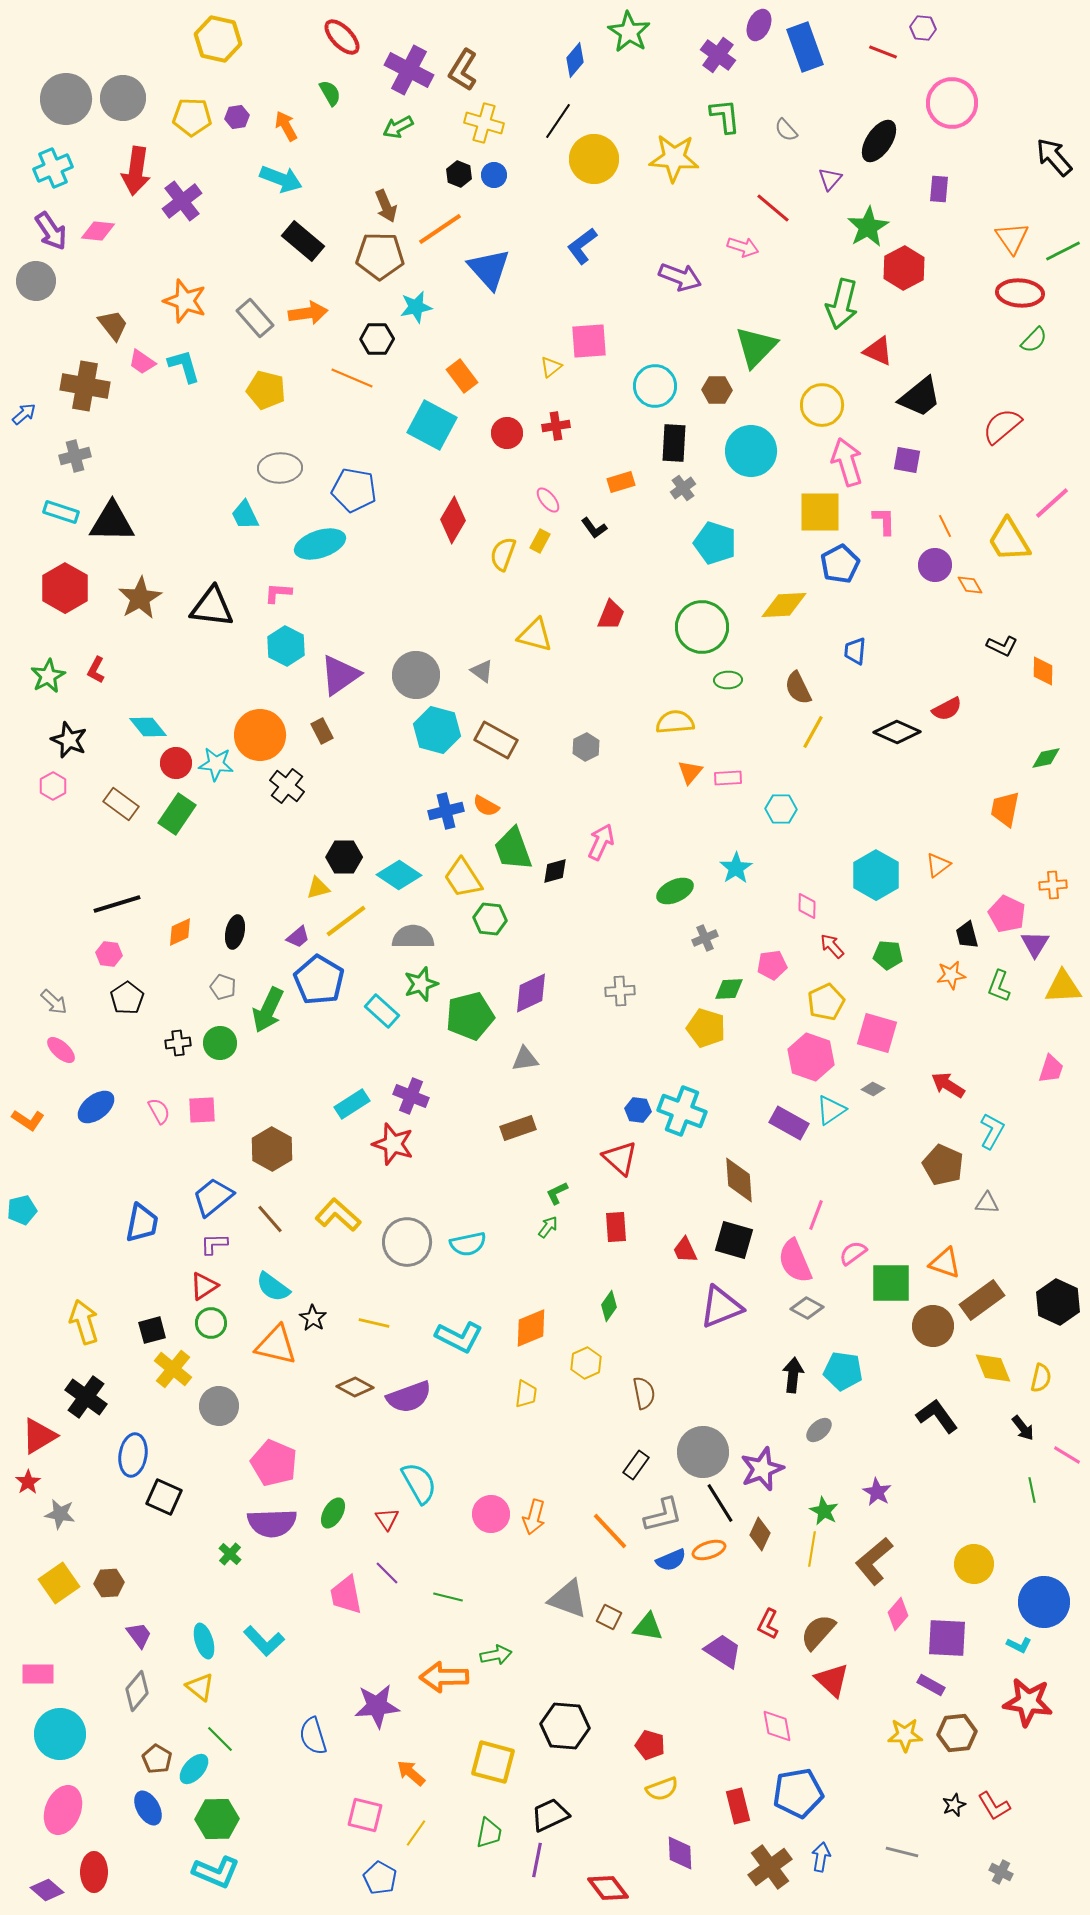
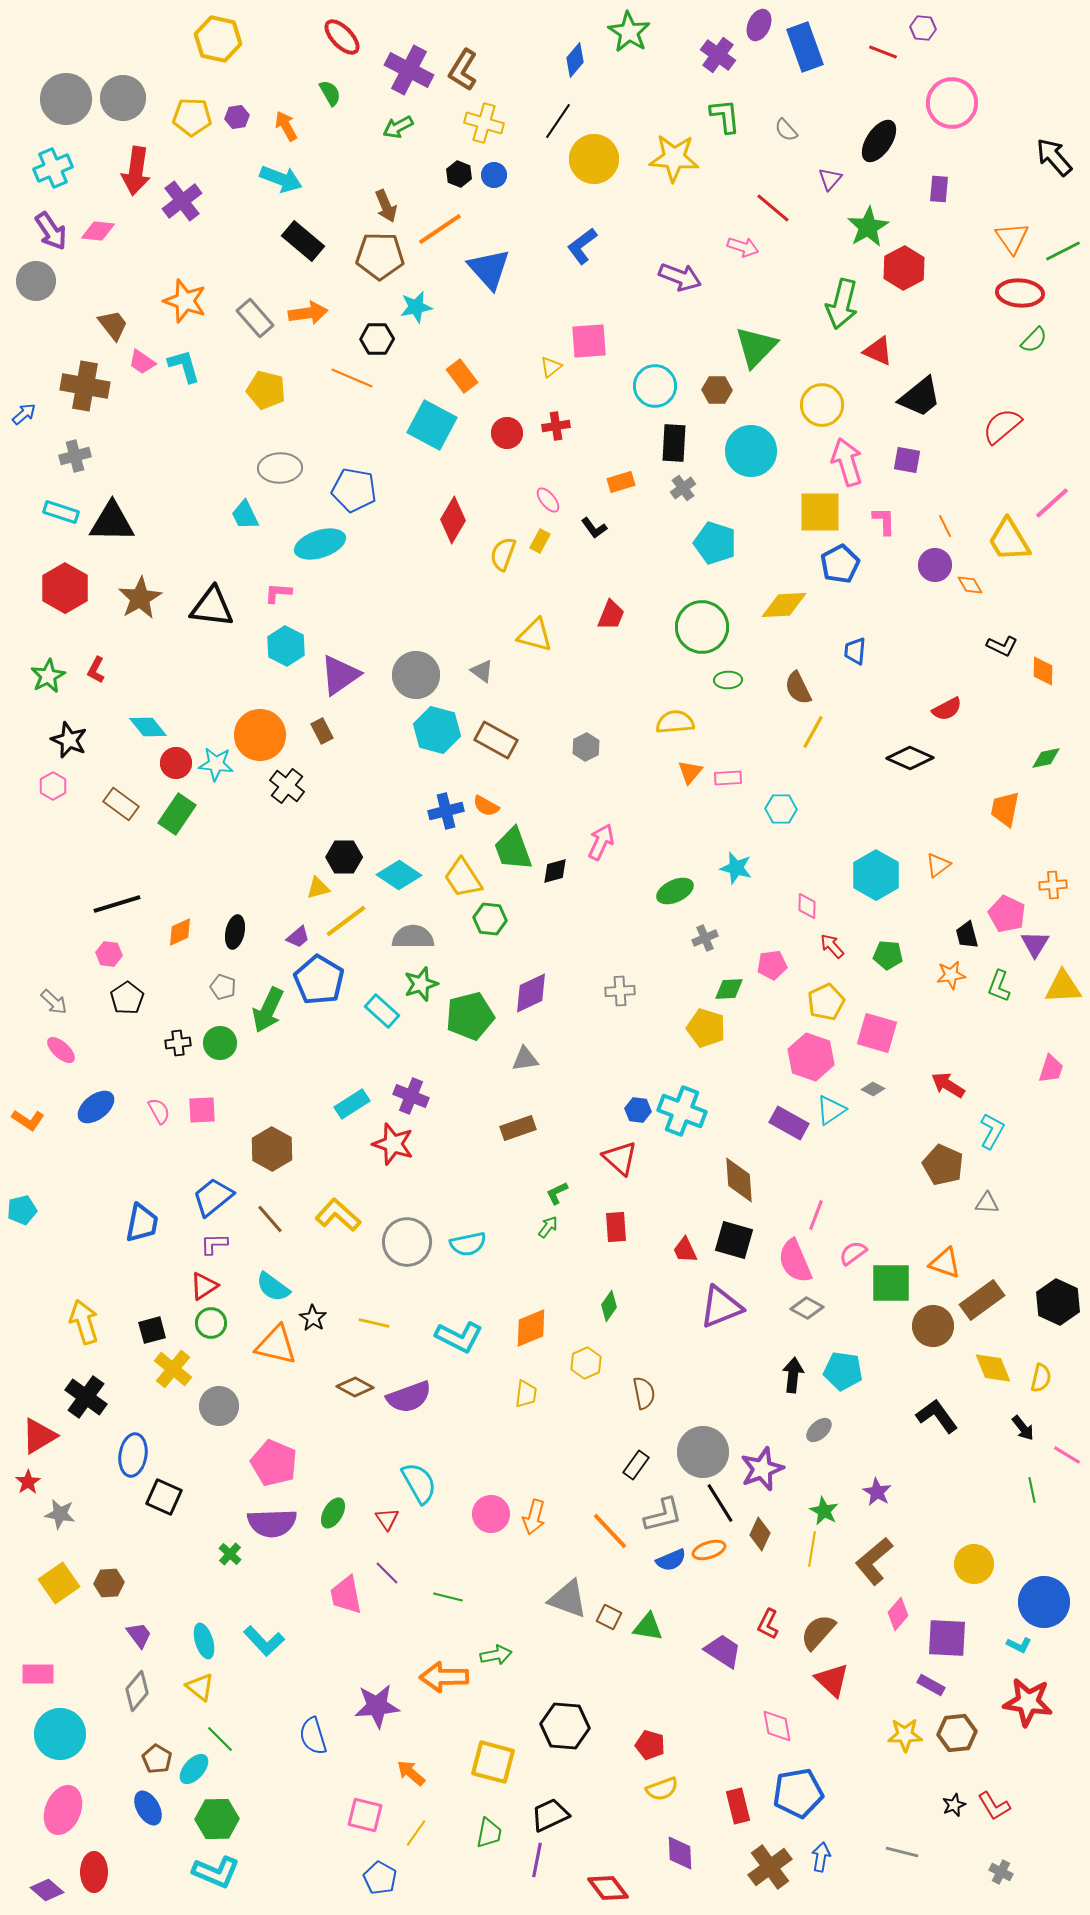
black diamond at (897, 732): moved 13 px right, 26 px down
cyan star at (736, 868): rotated 24 degrees counterclockwise
